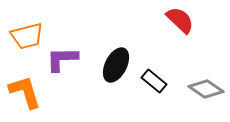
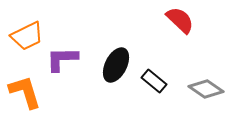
orange trapezoid: rotated 12 degrees counterclockwise
